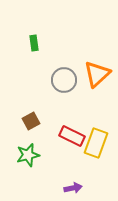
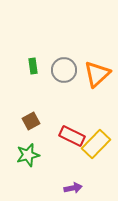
green rectangle: moved 1 px left, 23 px down
gray circle: moved 10 px up
yellow rectangle: moved 1 px down; rotated 24 degrees clockwise
